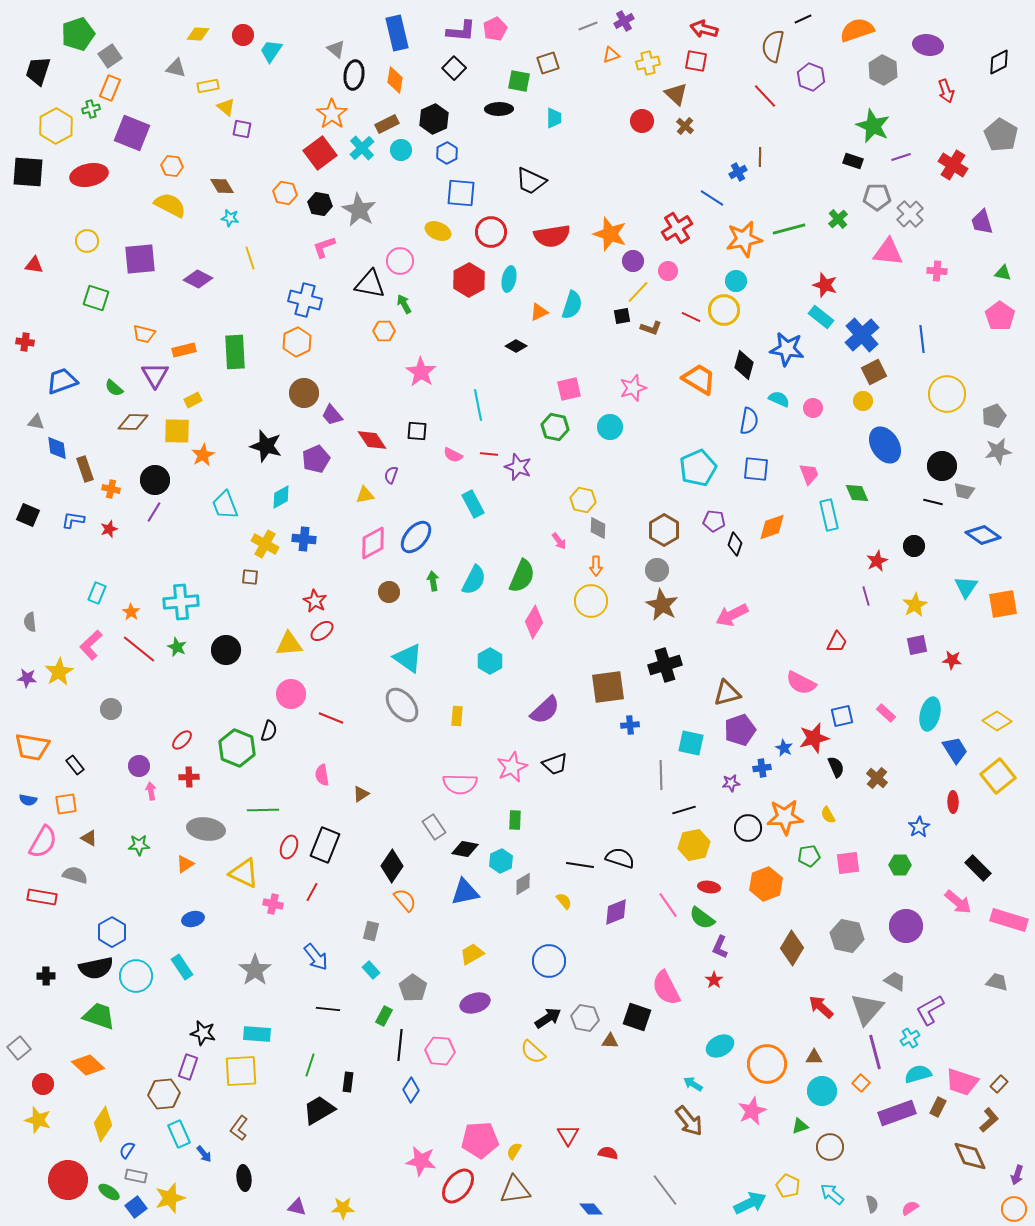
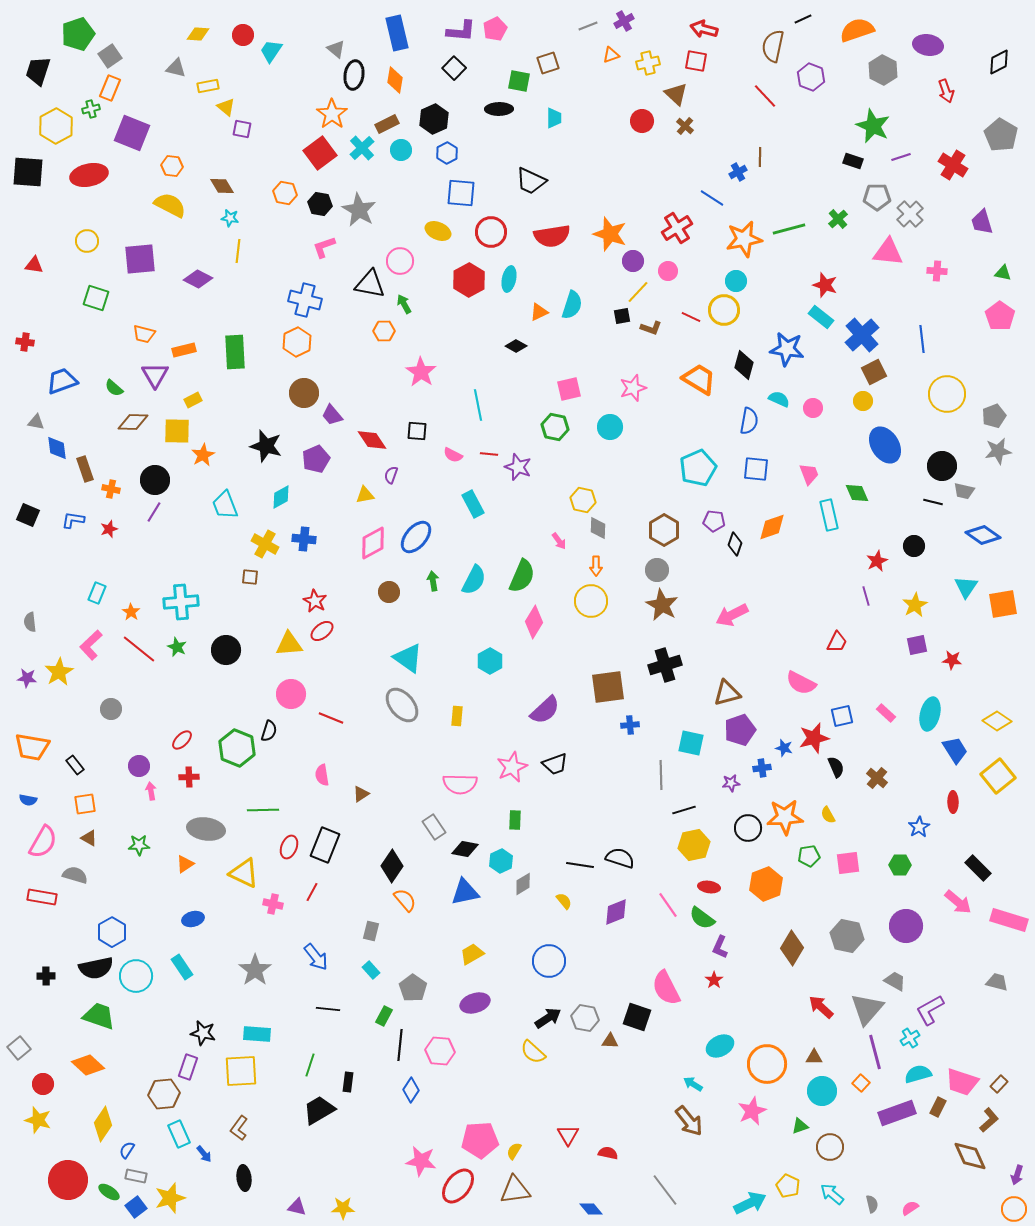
yellow line at (250, 258): moved 12 px left, 7 px up; rotated 25 degrees clockwise
blue star at (784, 748): rotated 12 degrees counterclockwise
orange square at (66, 804): moved 19 px right
